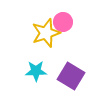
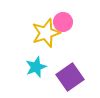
cyan star: moved 4 px up; rotated 20 degrees counterclockwise
purple square: moved 1 px left, 1 px down; rotated 24 degrees clockwise
